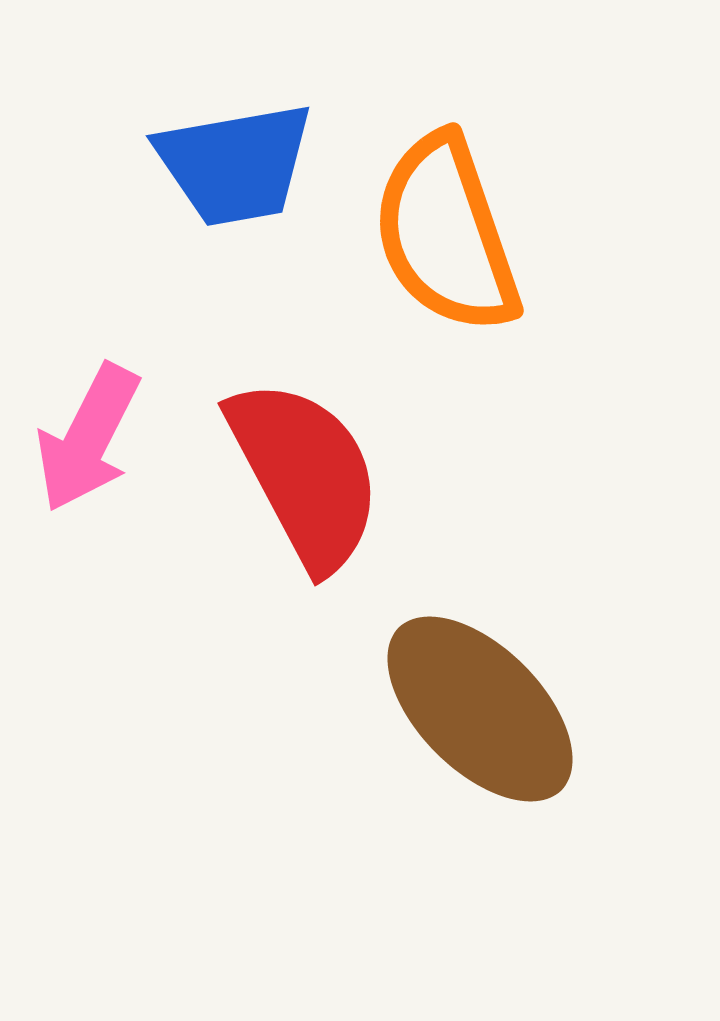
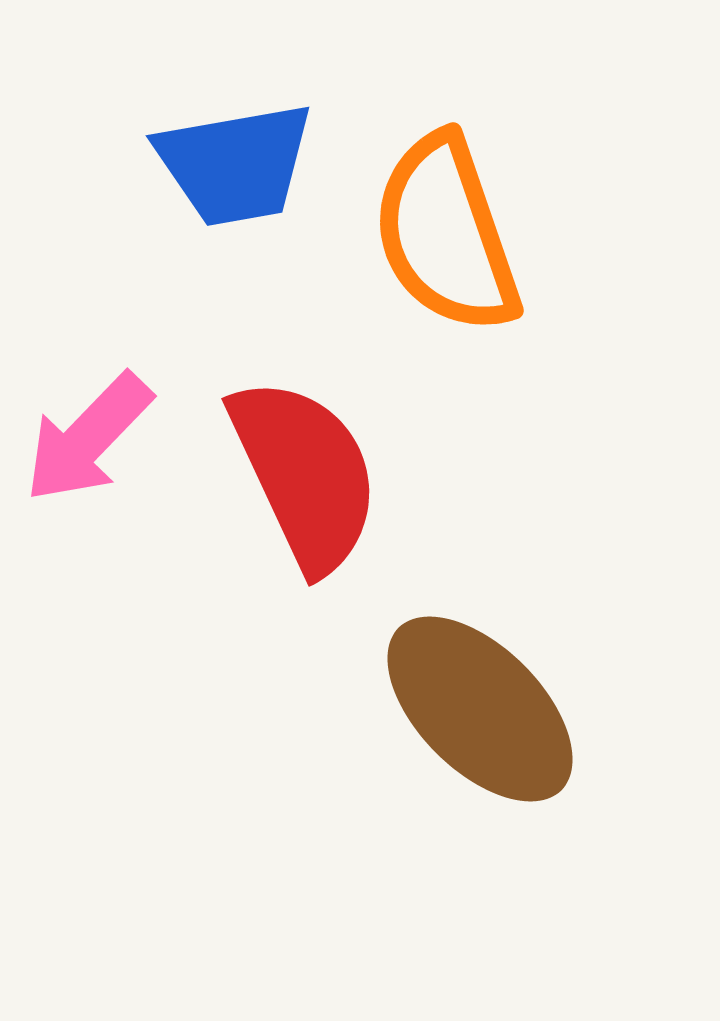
pink arrow: rotated 17 degrees clockwise
red semicircle: rotated 3 degrees clockwise
